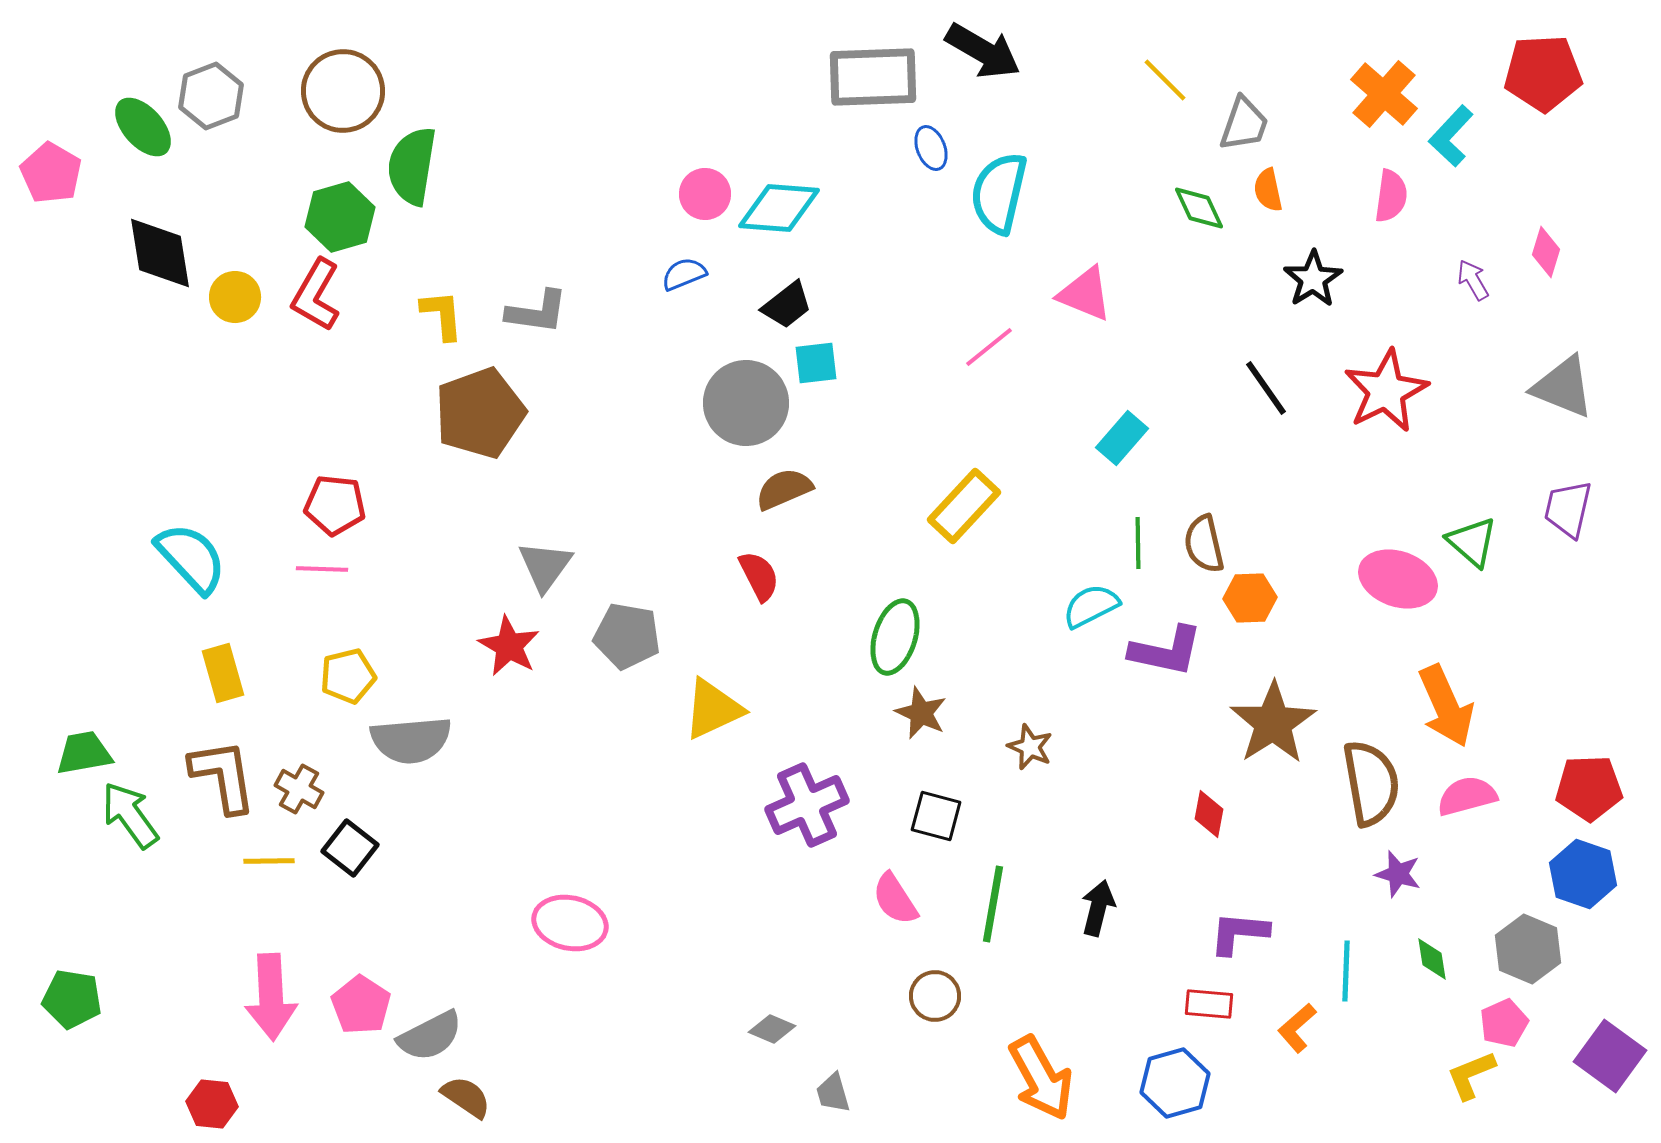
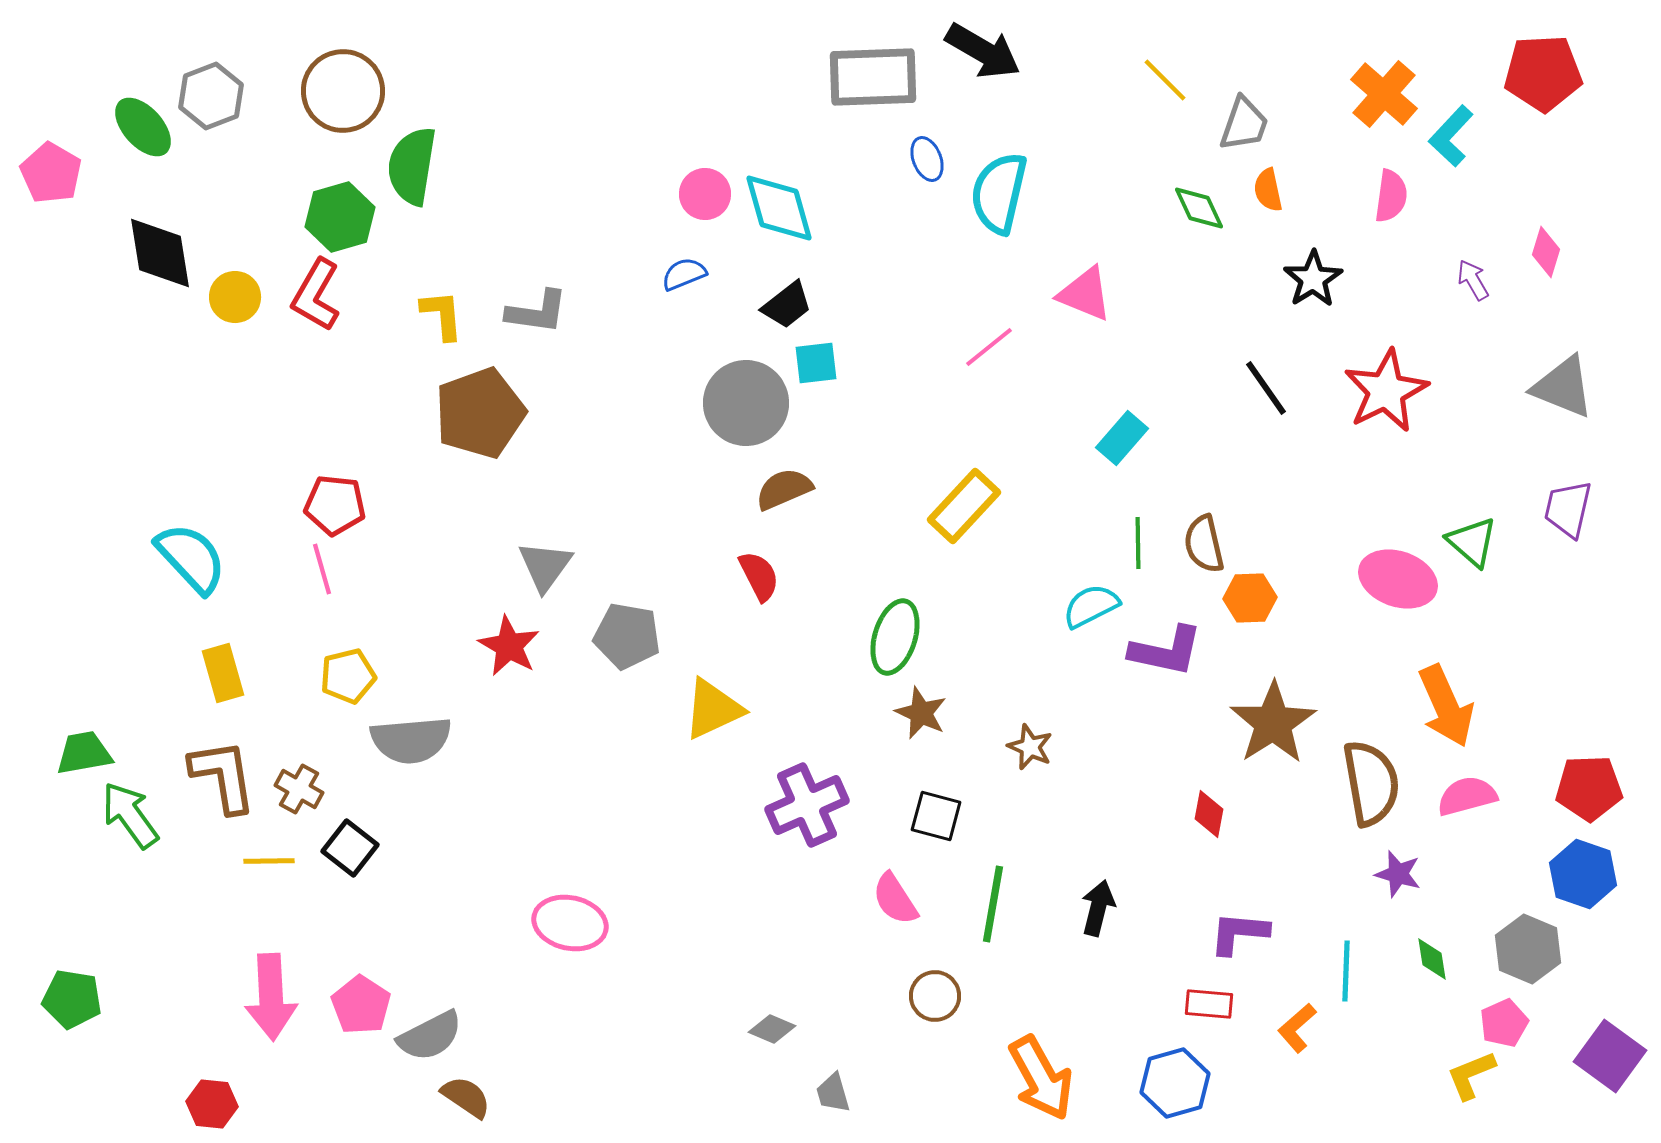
blue ellipse at (931, 148): moved 4 px left, 11 px down
cyan diamond at (779, 208): rotated 70 degrees clockwise
pink line at (322, 569): rotated 72 degrees clockwise
